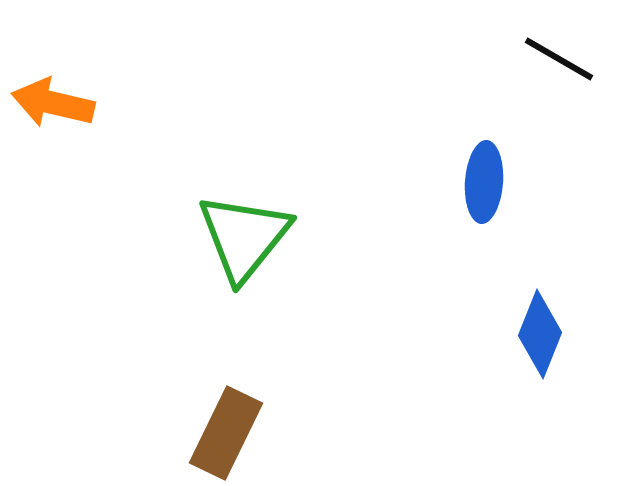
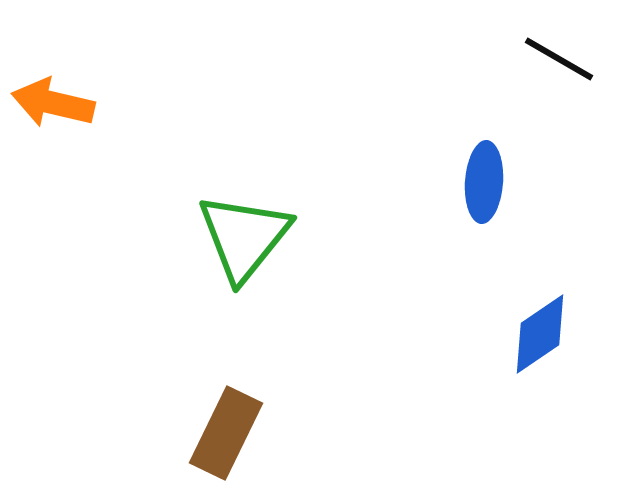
blue diamond: rotated 34 degrees clockwise
